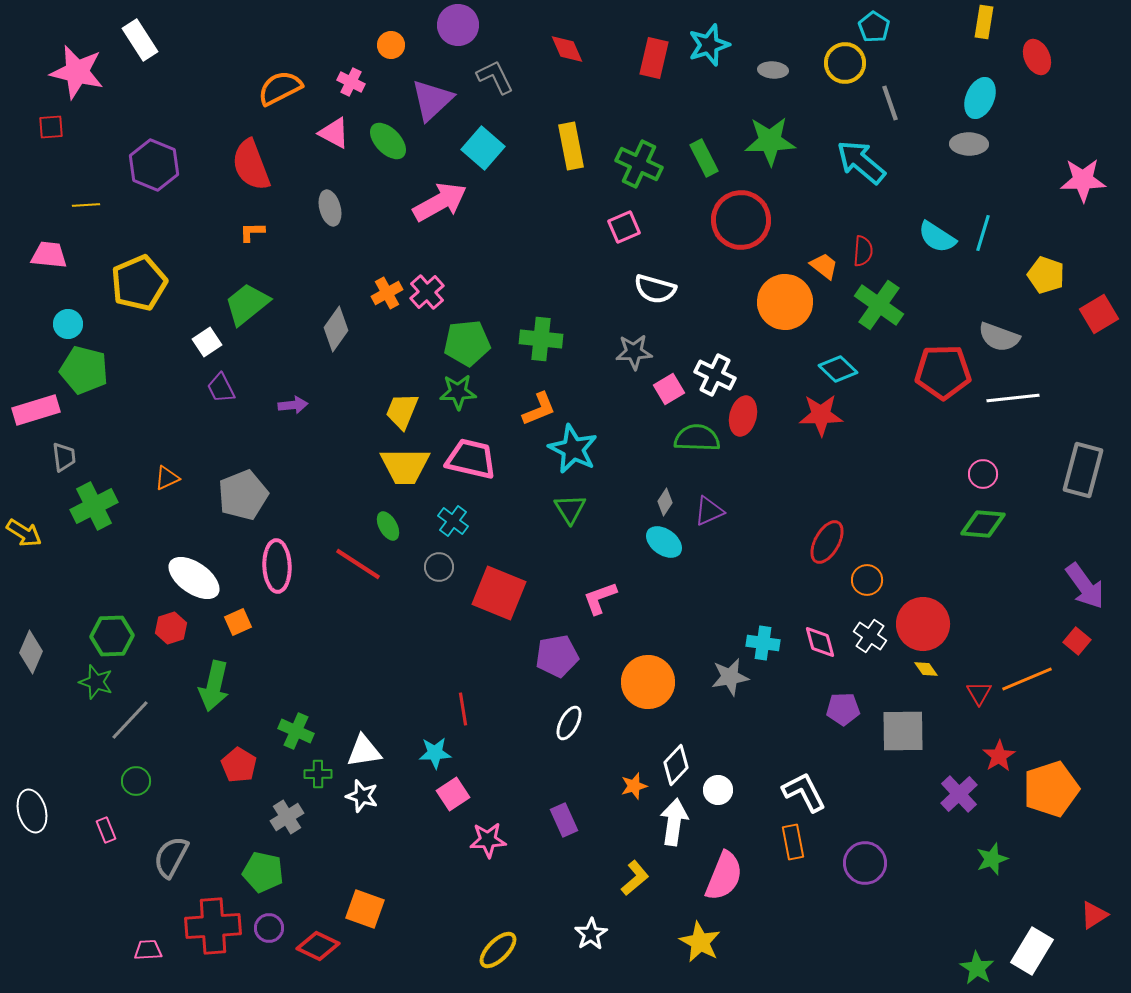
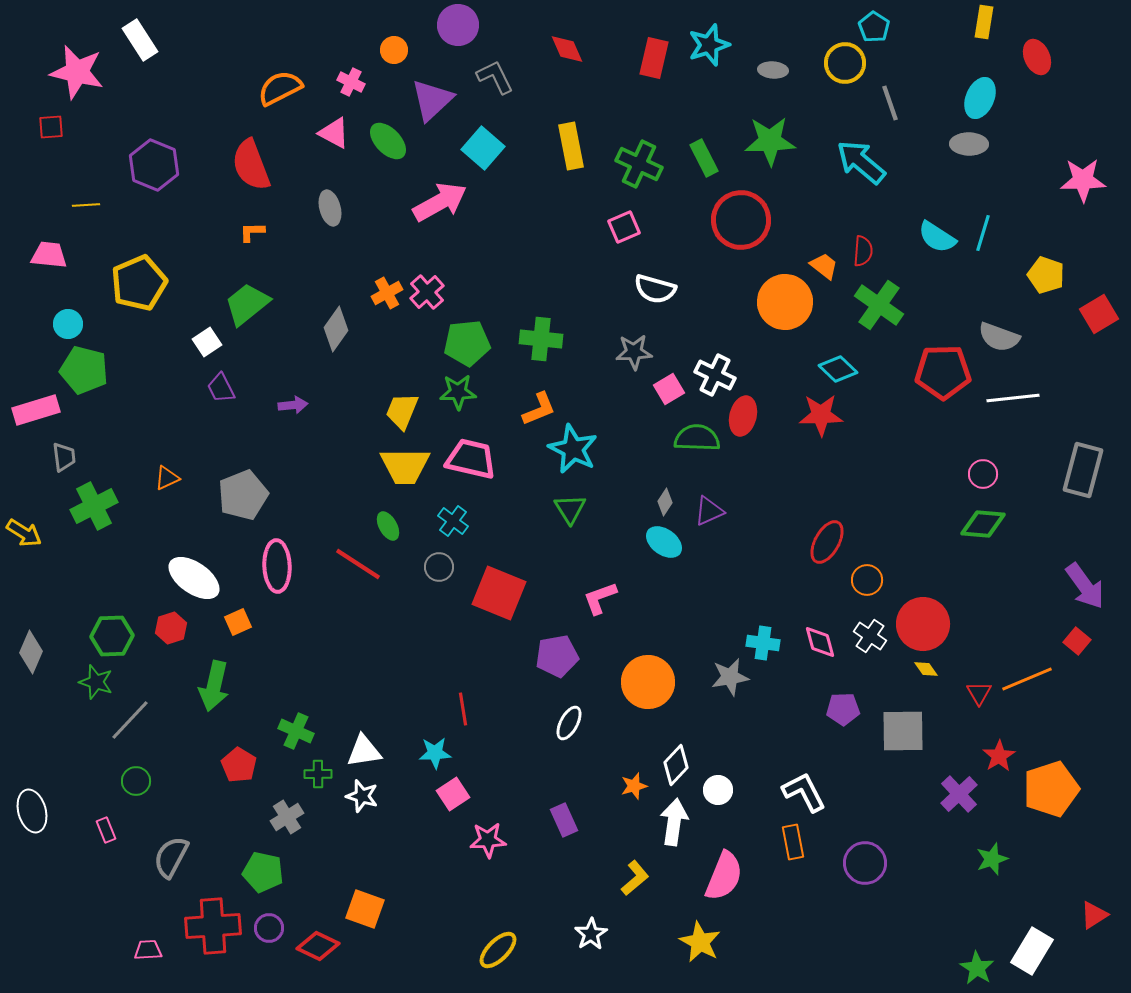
orange circle at (391, 45): moved 3 px right, 5 px down
